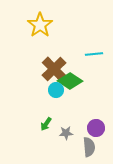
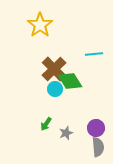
green diamond: rotated 25 degrees clockwise
cyan circle: moved 1 px left, 1 px up
gray star: rotated 16 degrees counterclockwise
gray semicircle: moved 9 px right
